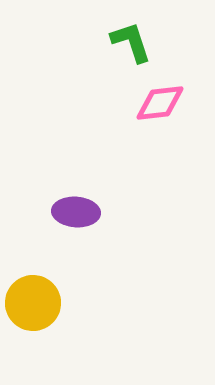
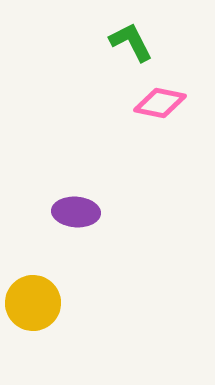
green L-shape: rotated 9 degrees counterclockwise
pink diamond: rotated 18 degrees clockwise
